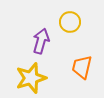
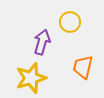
purple arrow: moved 1 px right, 1 px down
orange trapezoid: moved 1 px right
